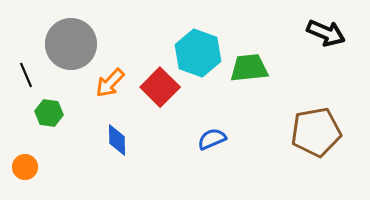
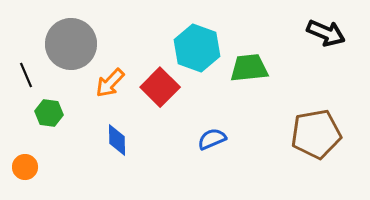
cyan hexagon: moved 1 px left, 5 px up
brown pentagon: moved 2 px down
